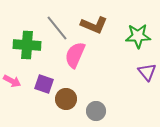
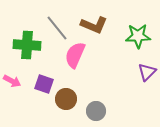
purple triangle: rotated 24 degrees clockwise
